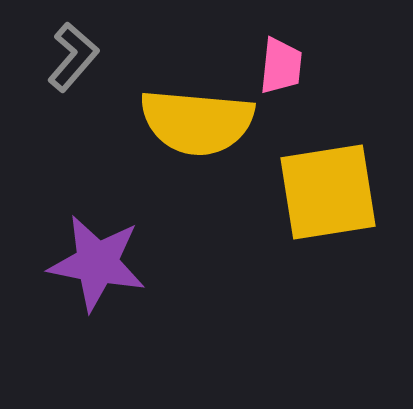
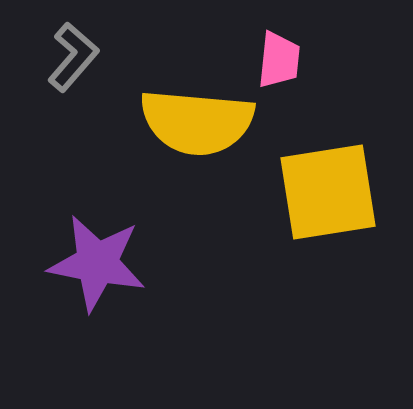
pink trapezoid: moved 2 px left, 6 px up
